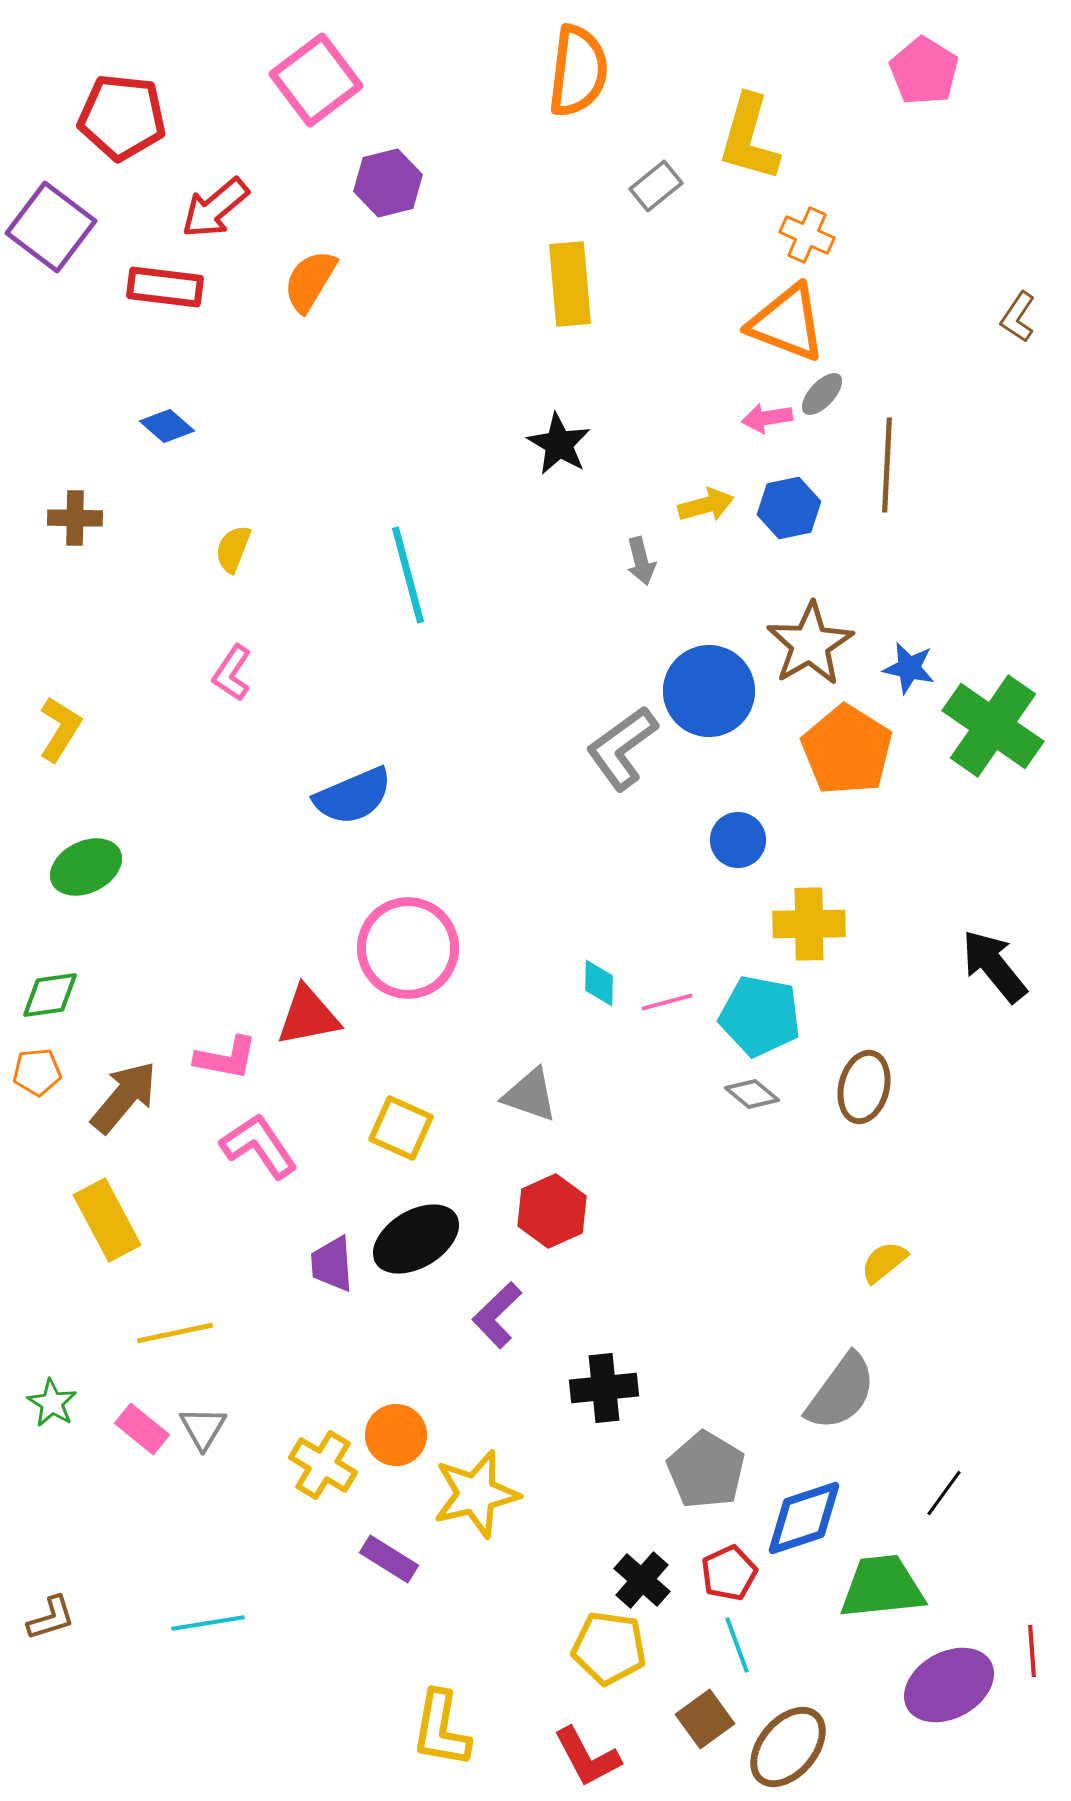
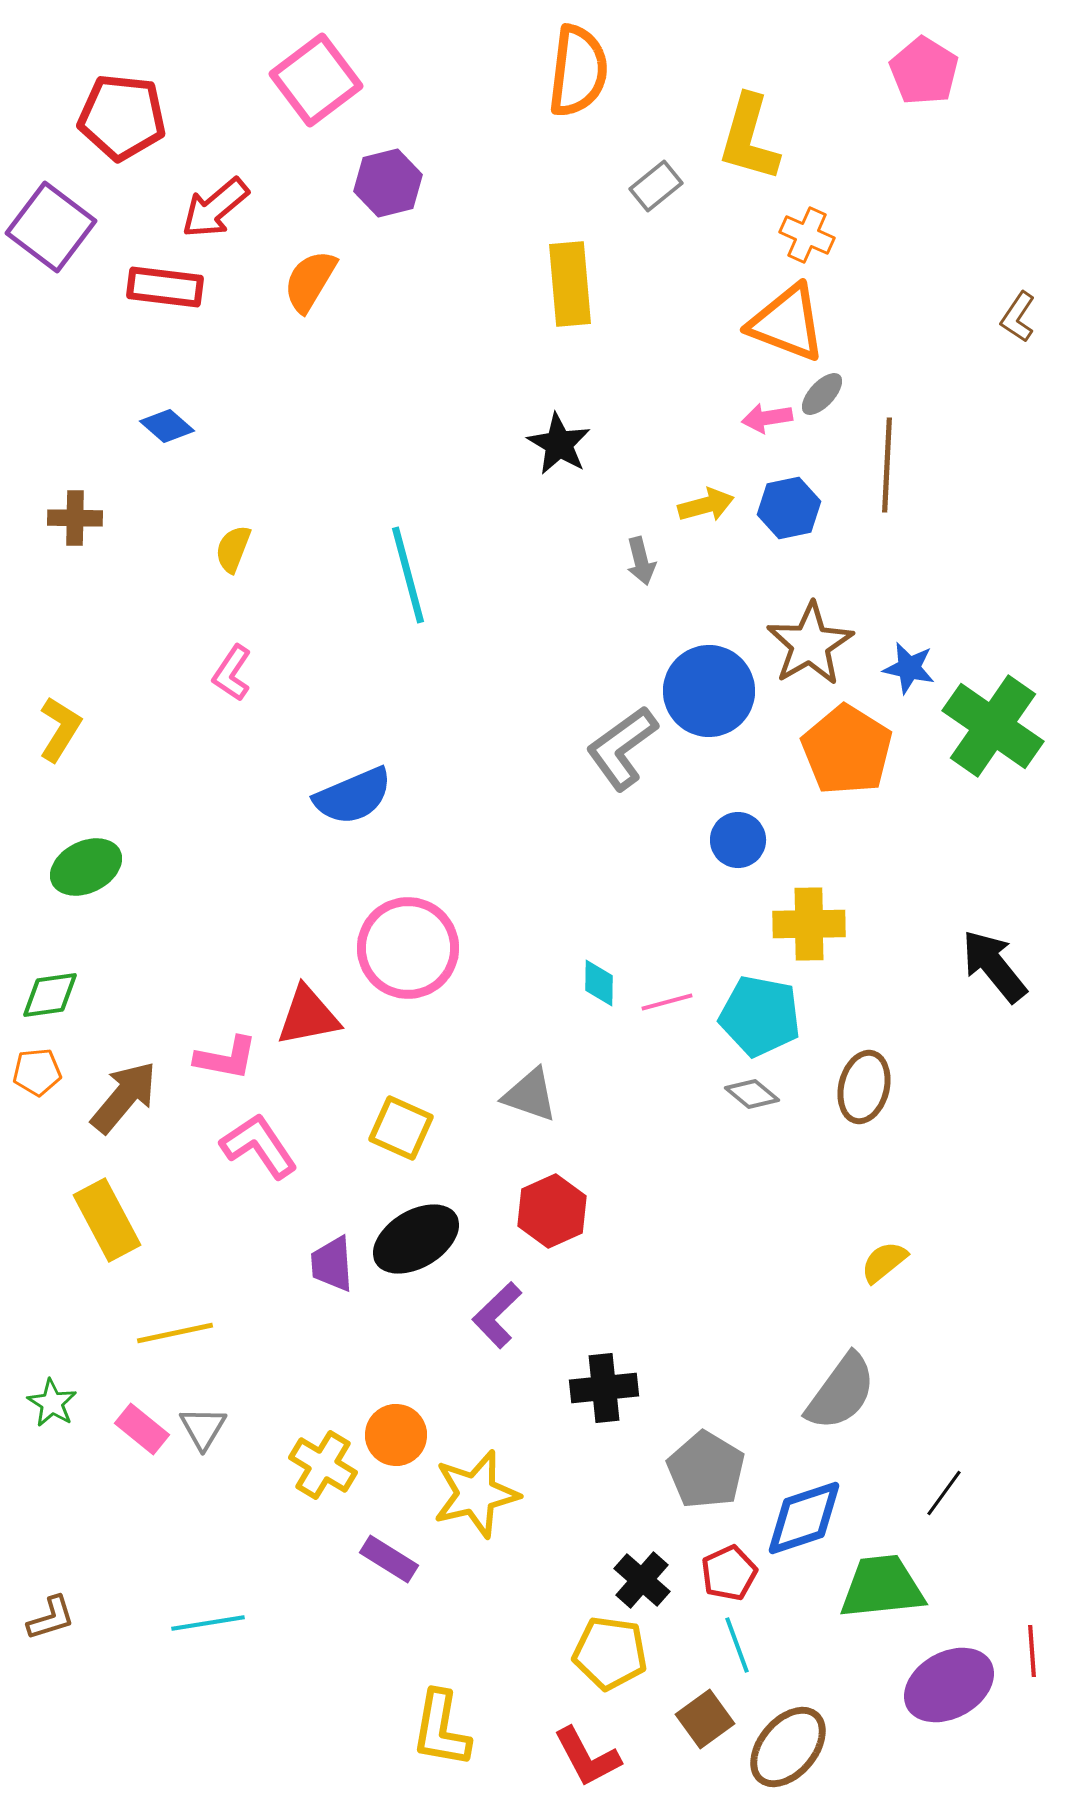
yellow pentagon at (609, 1648): moved 1 px right, 5 px down
